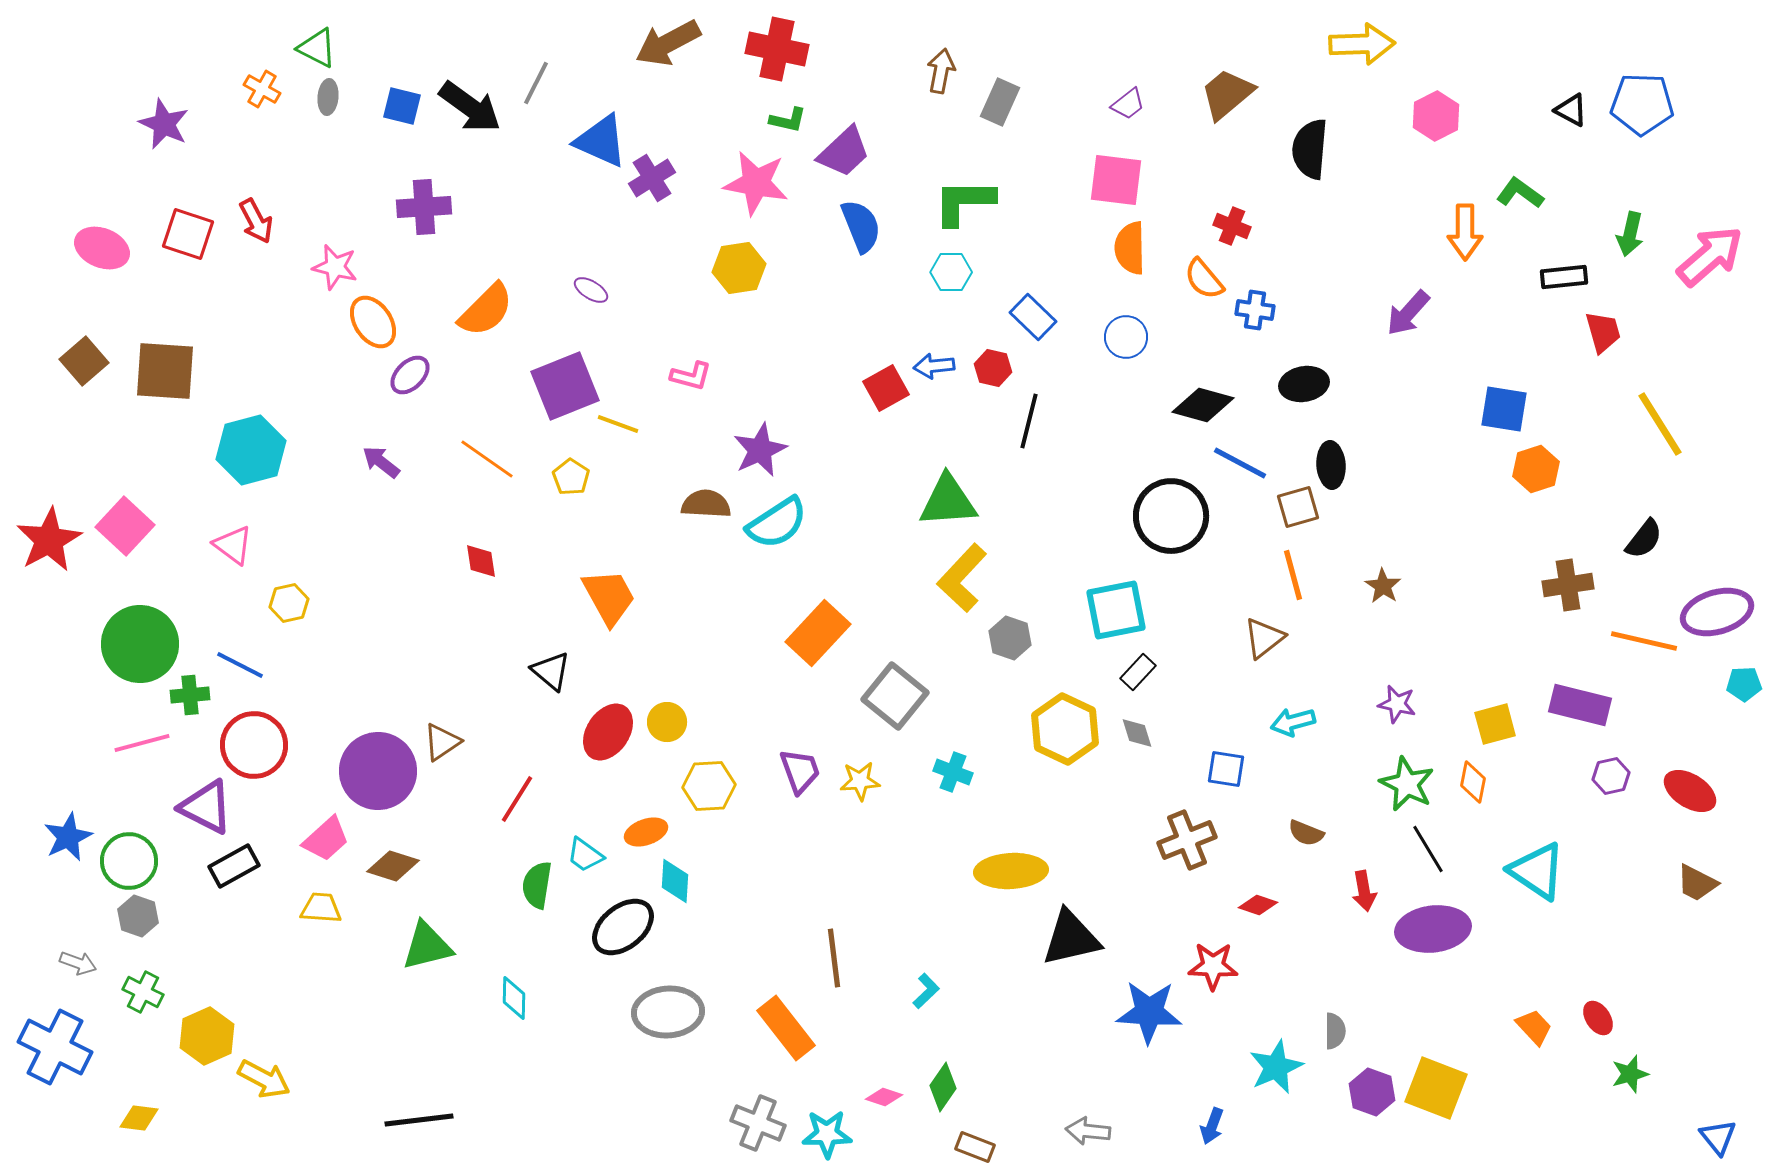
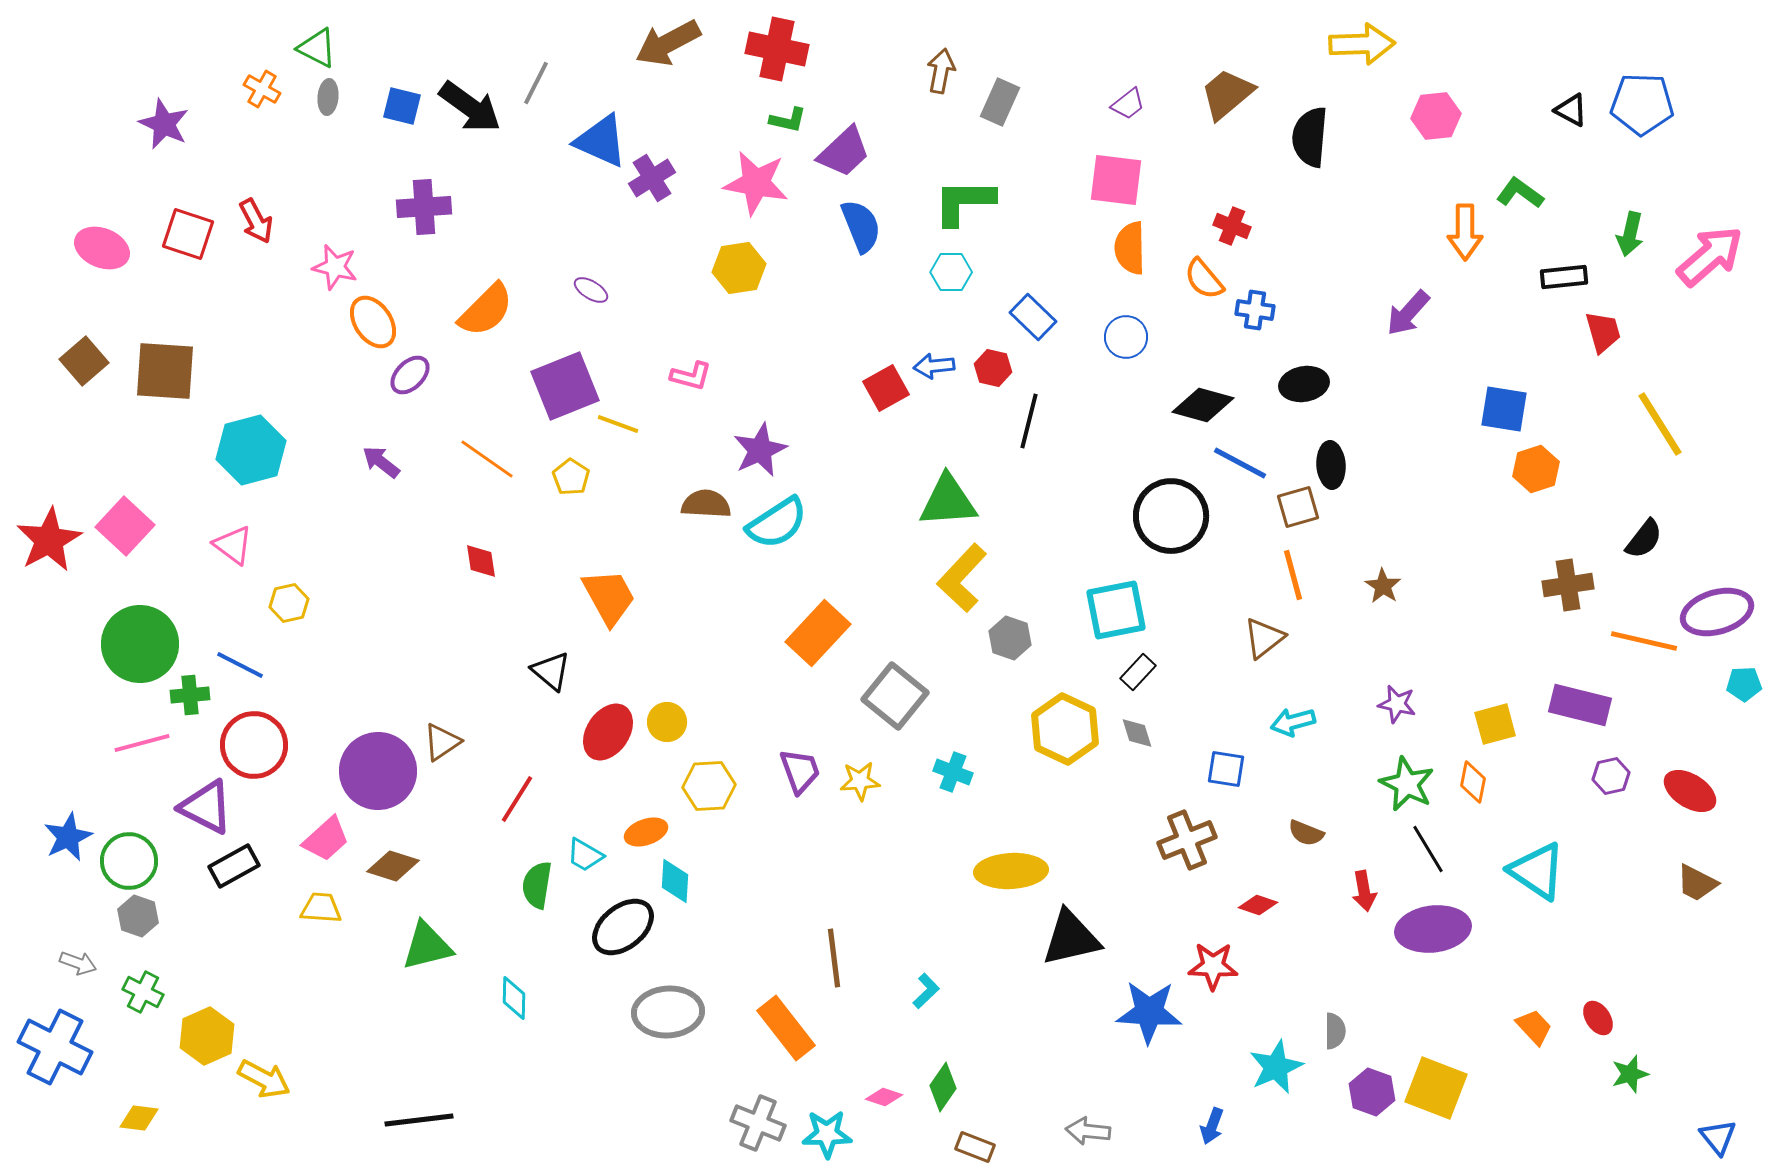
pink hexagon at (1436, 116): rotated 21 degrees clockwise
black semicircle at (1310, 149): moved 12 px up
cyan trapezoid at (585, 855): rotated 6 degrees counterclockwise
